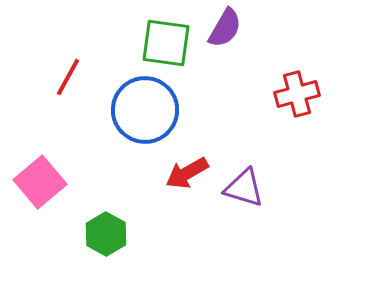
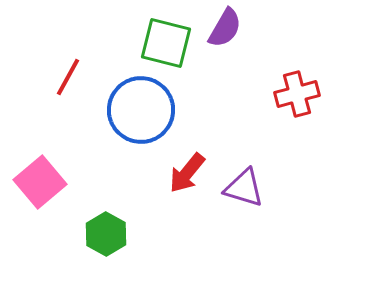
green square: rotated 6 degrees clockwise
blue circle: moved 4 px left
red arrow: rotated 21 degrees counterclockwise
